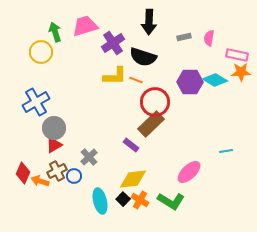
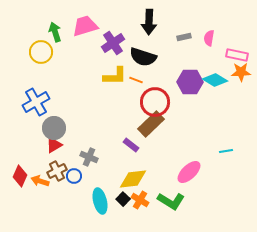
gray cross: rotated 24 degrees counterclockwise
red diamond: moved 3 px left, 3 px down
